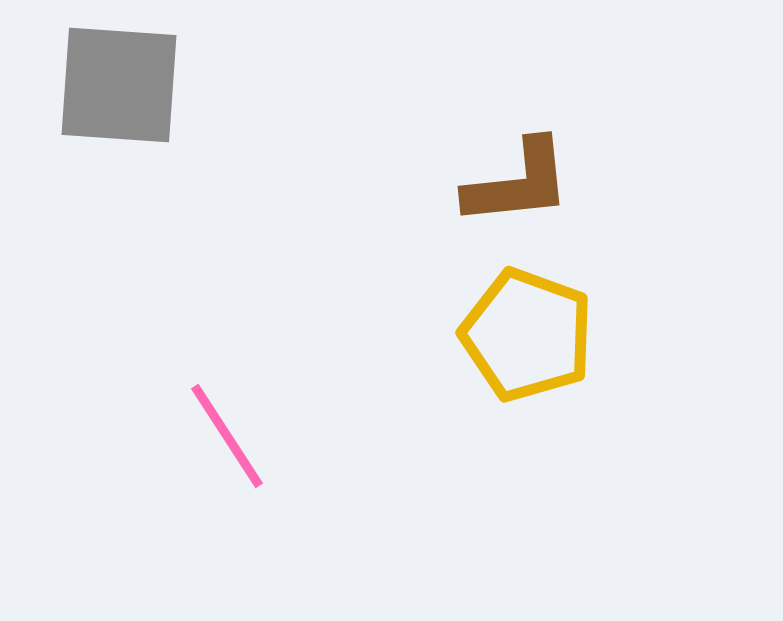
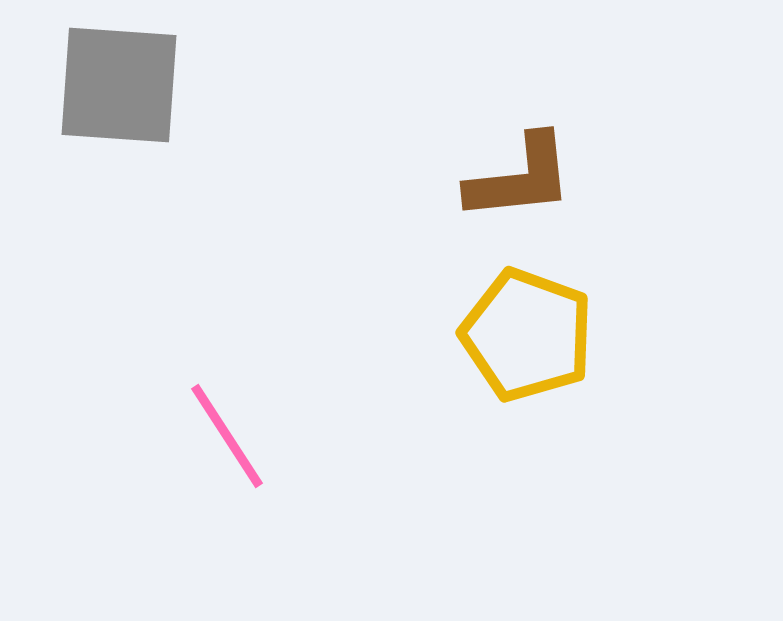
brown L-shape: moved 2 px right, 5 px up
